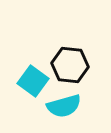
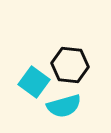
cyan square: moved 1 px right, 1 px down
